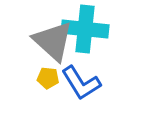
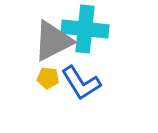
gray triangle: rotated 51 degrees clockwise
